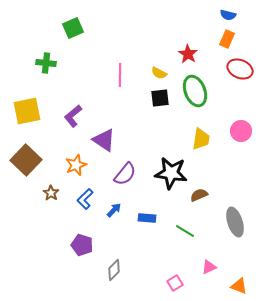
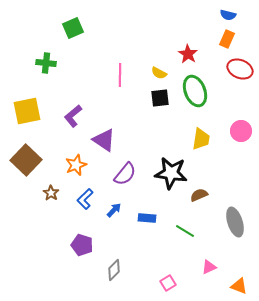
pink square: moved 7 px left
